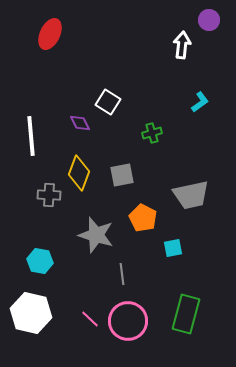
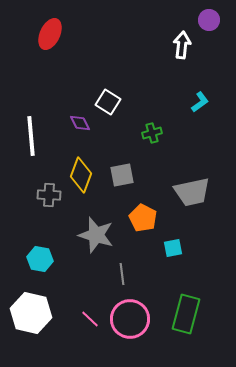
yellow diamond: moved 2 px right, 2 px down
gray trapezoid: moved 1 px right, 3 px up
cyan hexagon: moved 2 px up
pink circle: moved 2 px right, 2 px up
